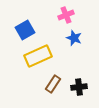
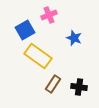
pink cross: moved 17 px left
yellow rectangle: rotated 60 degrees clockwise
black cross: rotated 14 degrees clockwise
